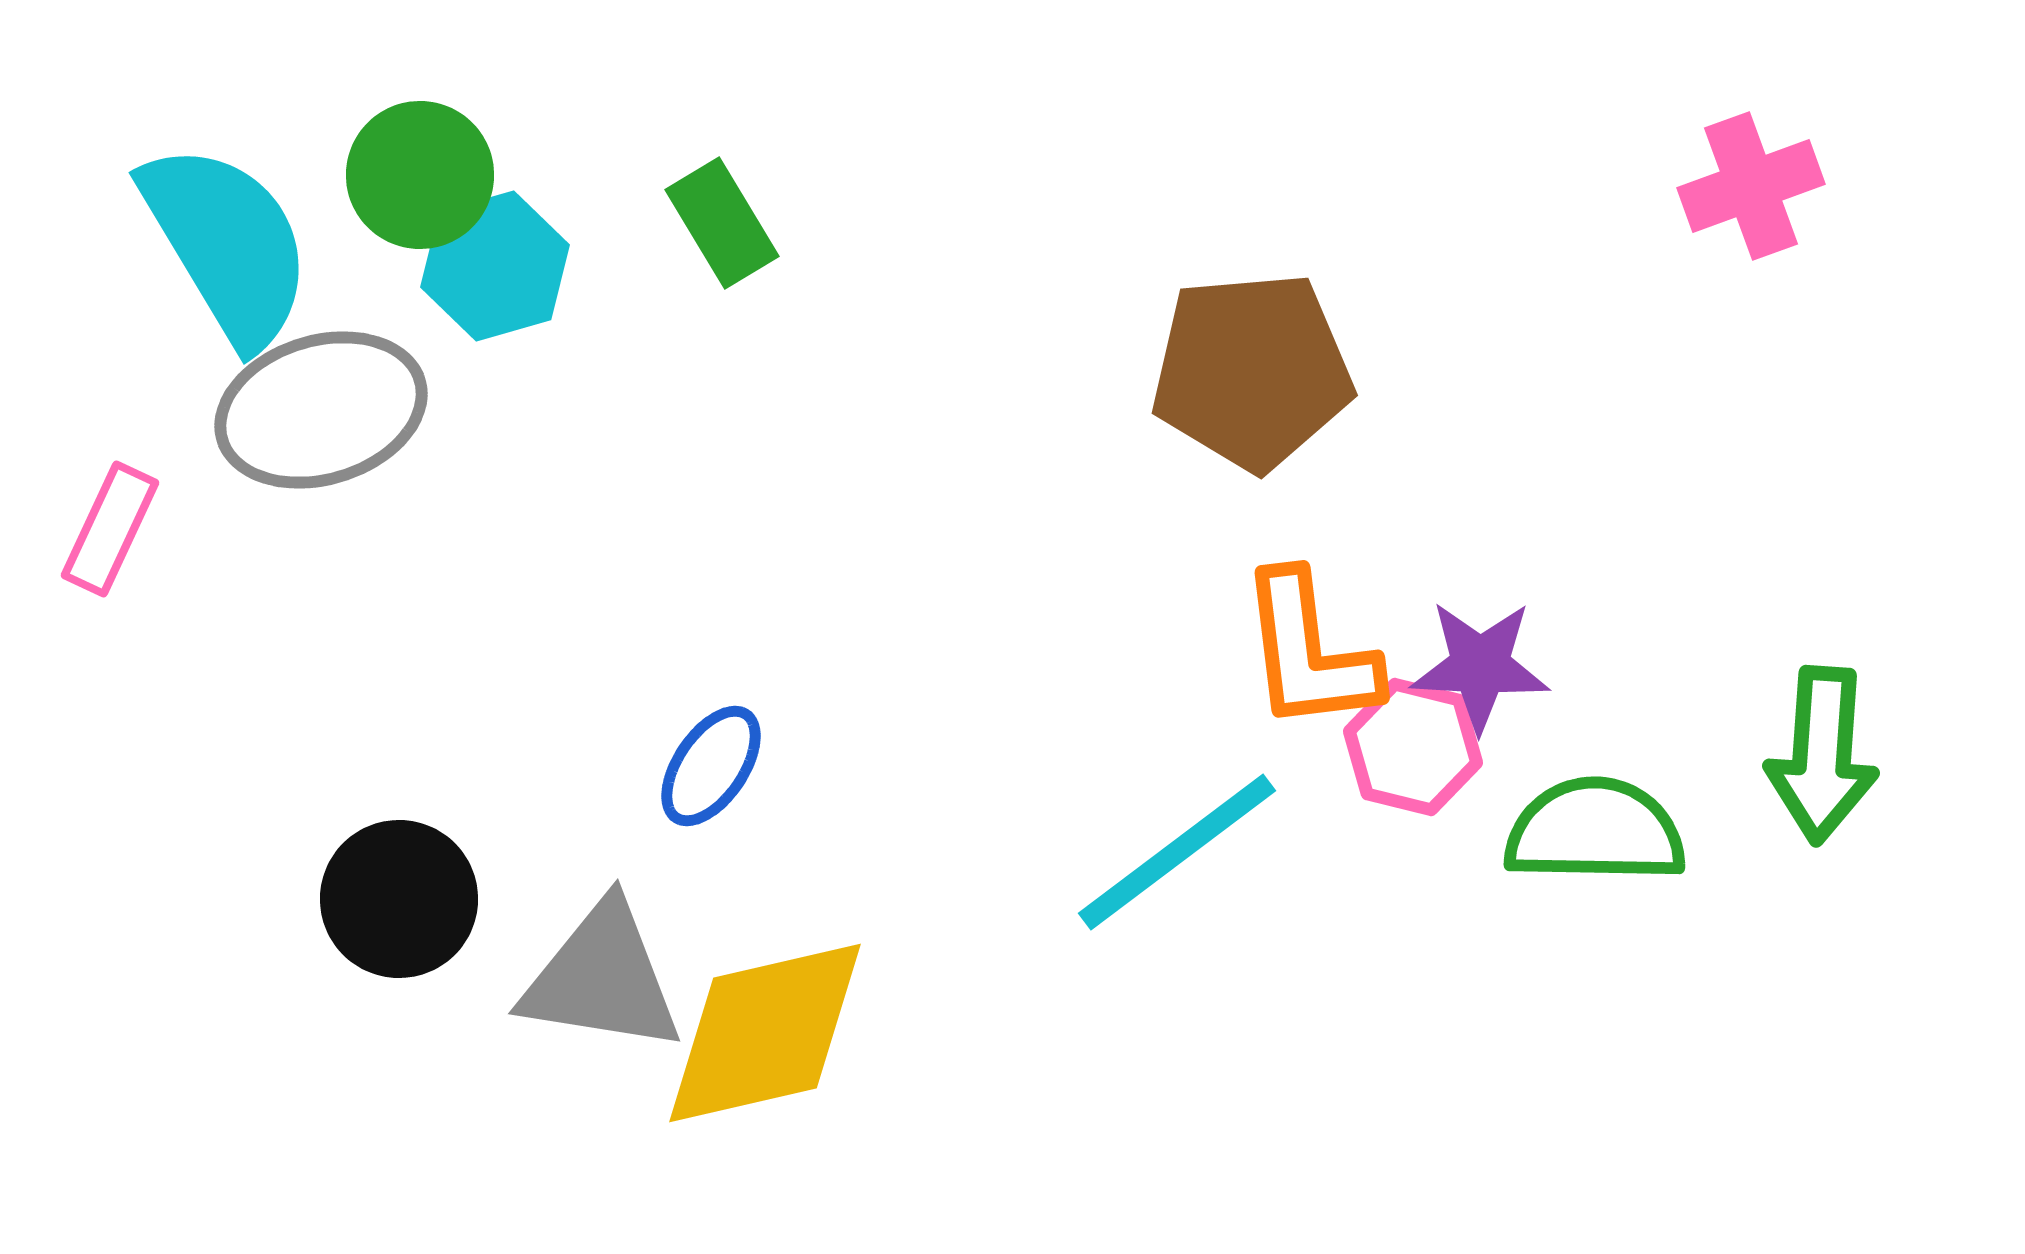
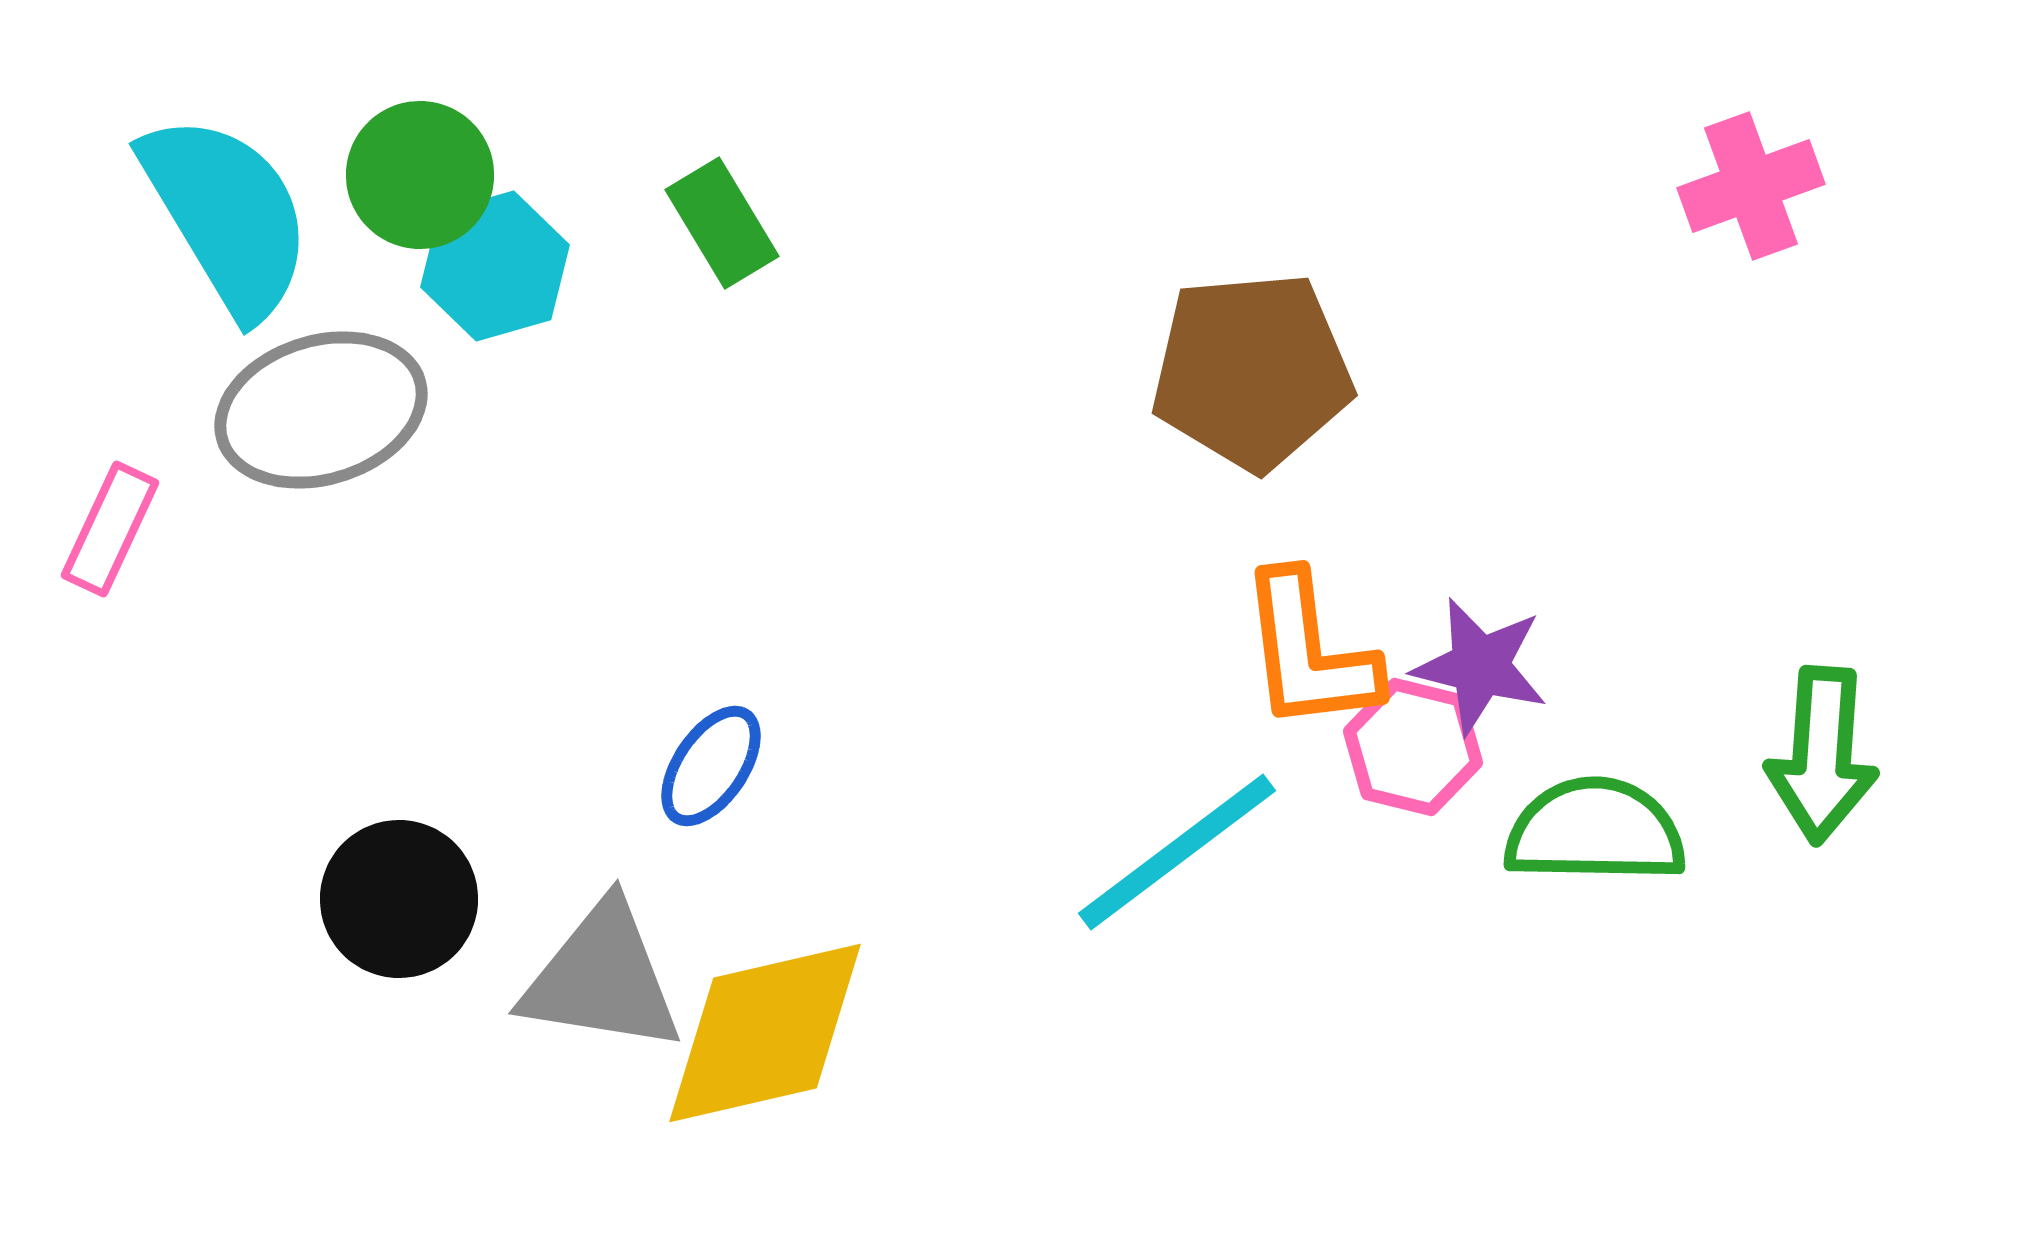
cyan semicircle: moved 29 px up
purple star: rotated 11 degrees clockwise
